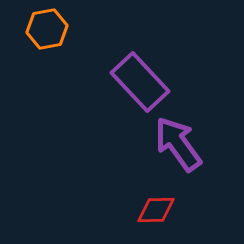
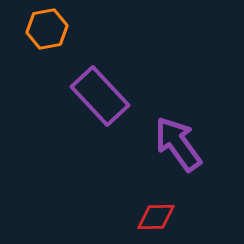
purple rectangle: moved 40 px left, 14 px down
red diamond: moved 7 px down
